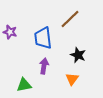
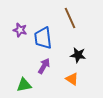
brown line: moved 1 px up; rotated 70 degrees counterclockwise
purple star: moved 10 px right, 2 px up
black star: rotated 14 degrees counterclockwise
purple arrow: rotated 21 degrees clockwise
orange triangle: rotated 32 degrees counterclockwise
